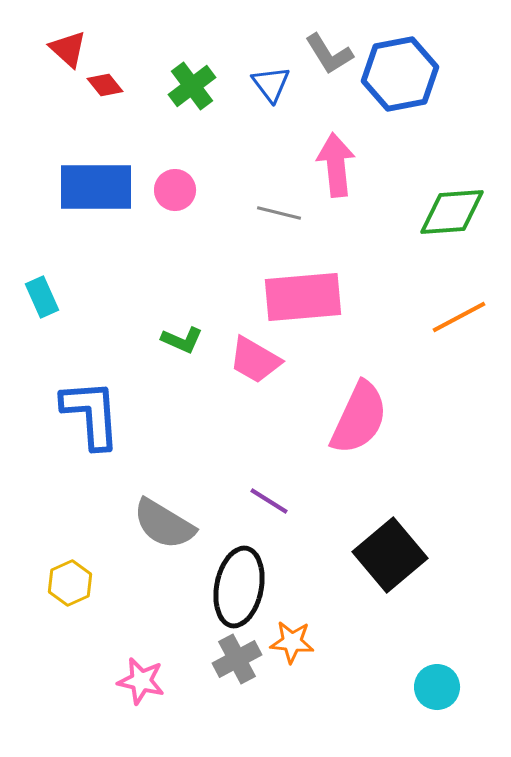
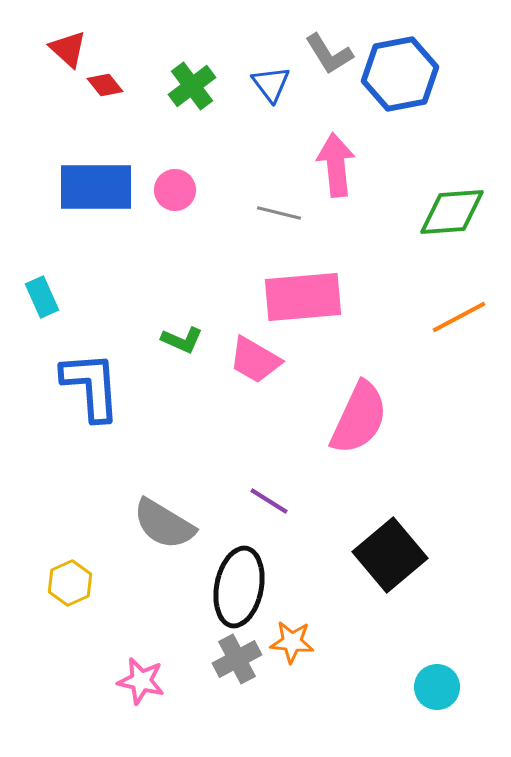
blue L-shape: moved 28 px up
